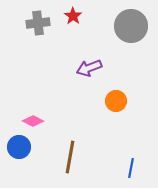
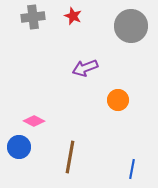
red star: rotated 12 degrees counterclockwise
gray cross: moved 5 px left, 6 px up
purple arrow: moved 4 px left
orange circle: moved 2 px right, 1 px up
pink diamond: moved 1 px right
blue line: moved 1 px right, 1 px down
